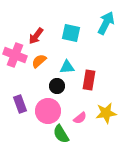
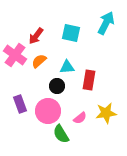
pink cross: rotated 15 degrees clockwise
